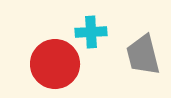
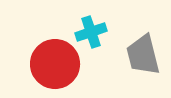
cyan cross: rotated 16 degrees counterclockwise
